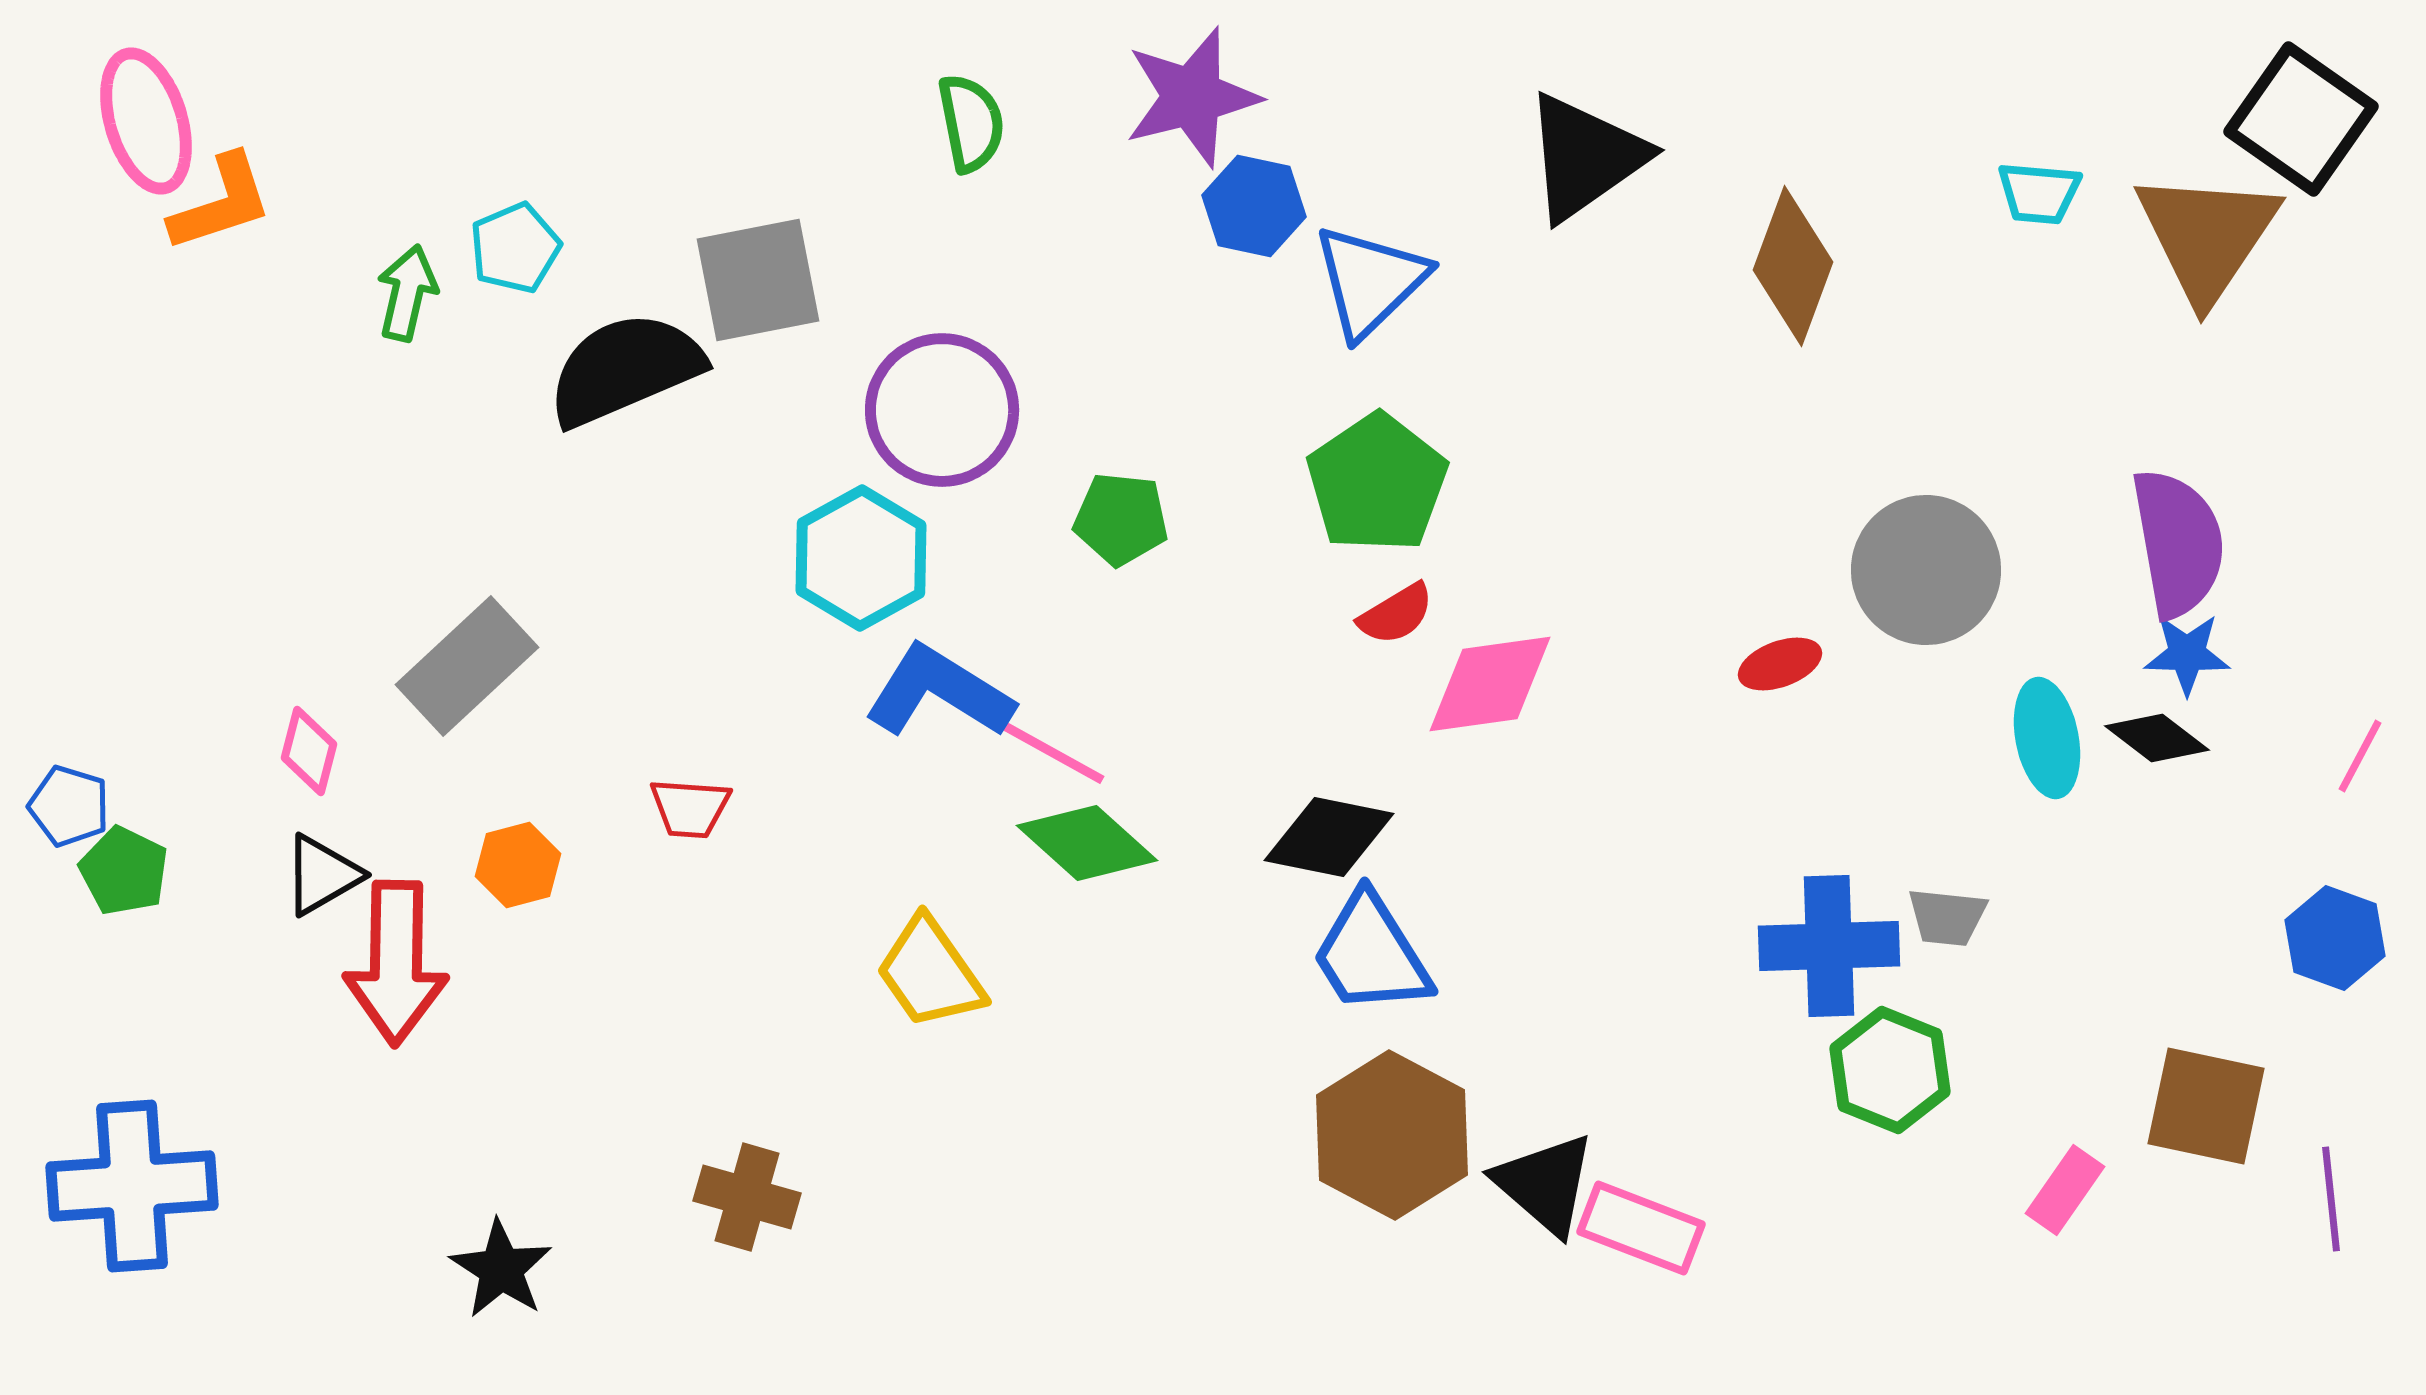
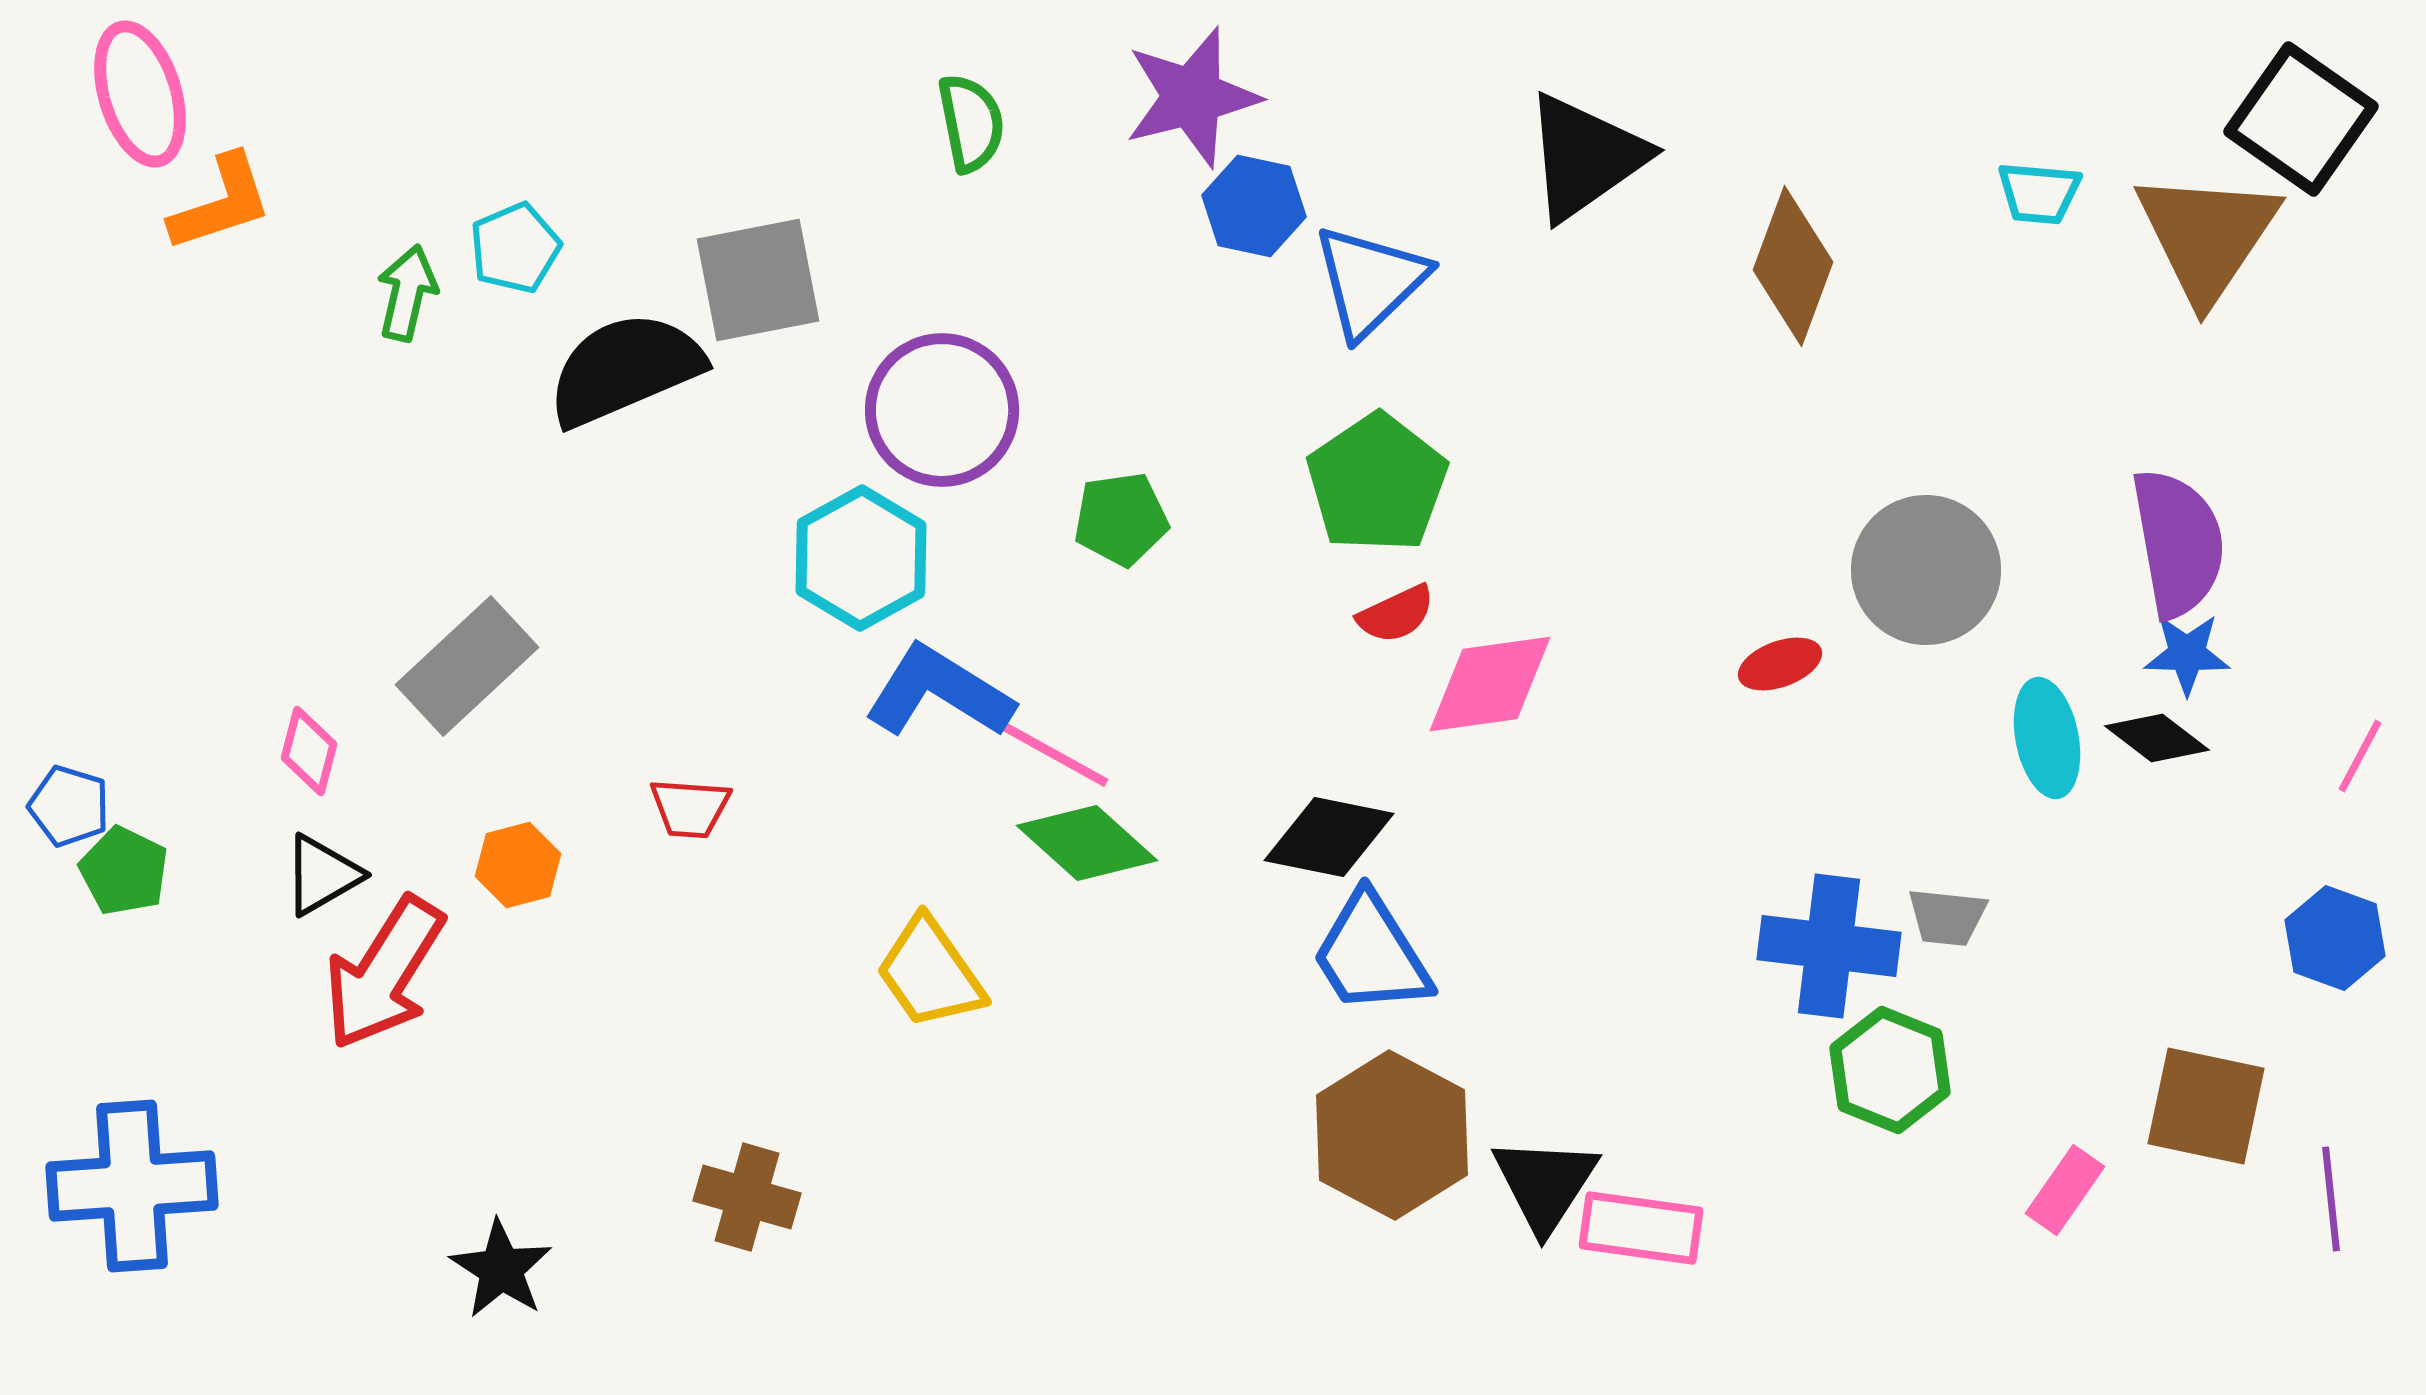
pink ellipse at (146, 121): moved 6 px left, 27 px up
green pentagon at (1121, 519): rotated 14 degrees counterclockwise
red semicircle at (1396, 614): rotated 6 degrees clockwise
pink line at (1039, 745): moved 4 px right, 3 px down
blue cross at (1829, 946): rotated 9 degrees clockwise
red arrow at (396, 963): moved 12 px left, 10 px down; rotated 31 degrees clockwise
black triangle at (1545, 1184): rotated 22 degrees clockwise
pink rectangle at (1641, 1228): rotated 13 degrees counterclockwise
